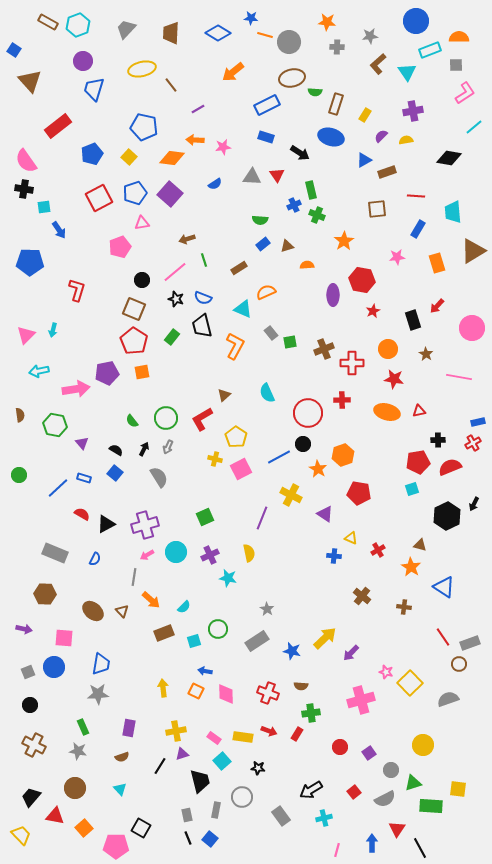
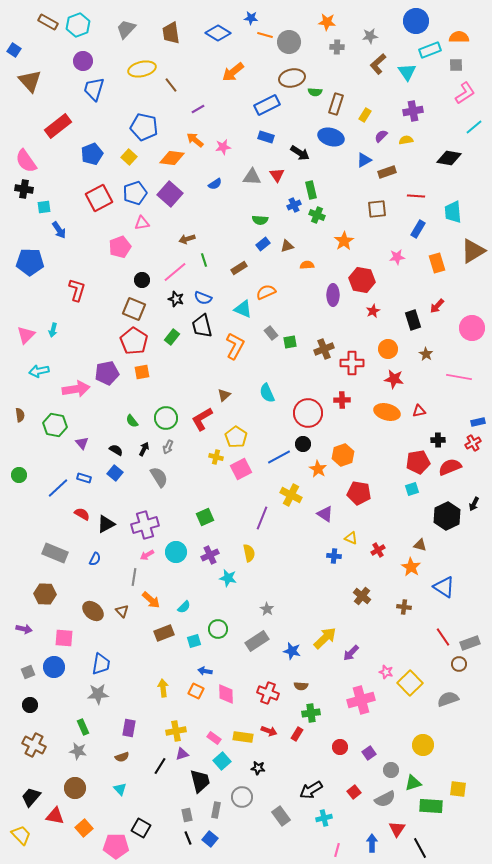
brown trapezoid at (171, 33): rotated 10 degrees counterclockwise
orange arrow at (195, 140): rotated 36 degrees clockwise
yellow cross at (215, 459): moved 1 px right, 2 px up
